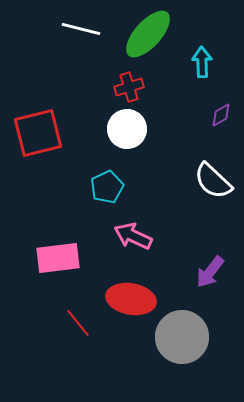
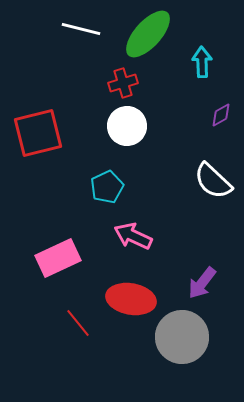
red cross: moved 6 px left, 4 px up
white circle: moved 3 px up
pink rectangle: rotated 18 degrees counterclockwise
purple arrow: moved 8 px left, 11 px down
